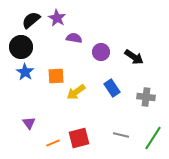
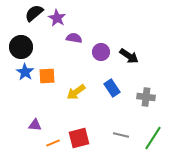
black semicircle: moved 3 px right, 7 px up
black arrow: moved 5 px left, 1 px up
orange square: moved 9 px left
purple triangle: moved 6 px right, 2 px down; rotated 48 degrees counterclockwise
